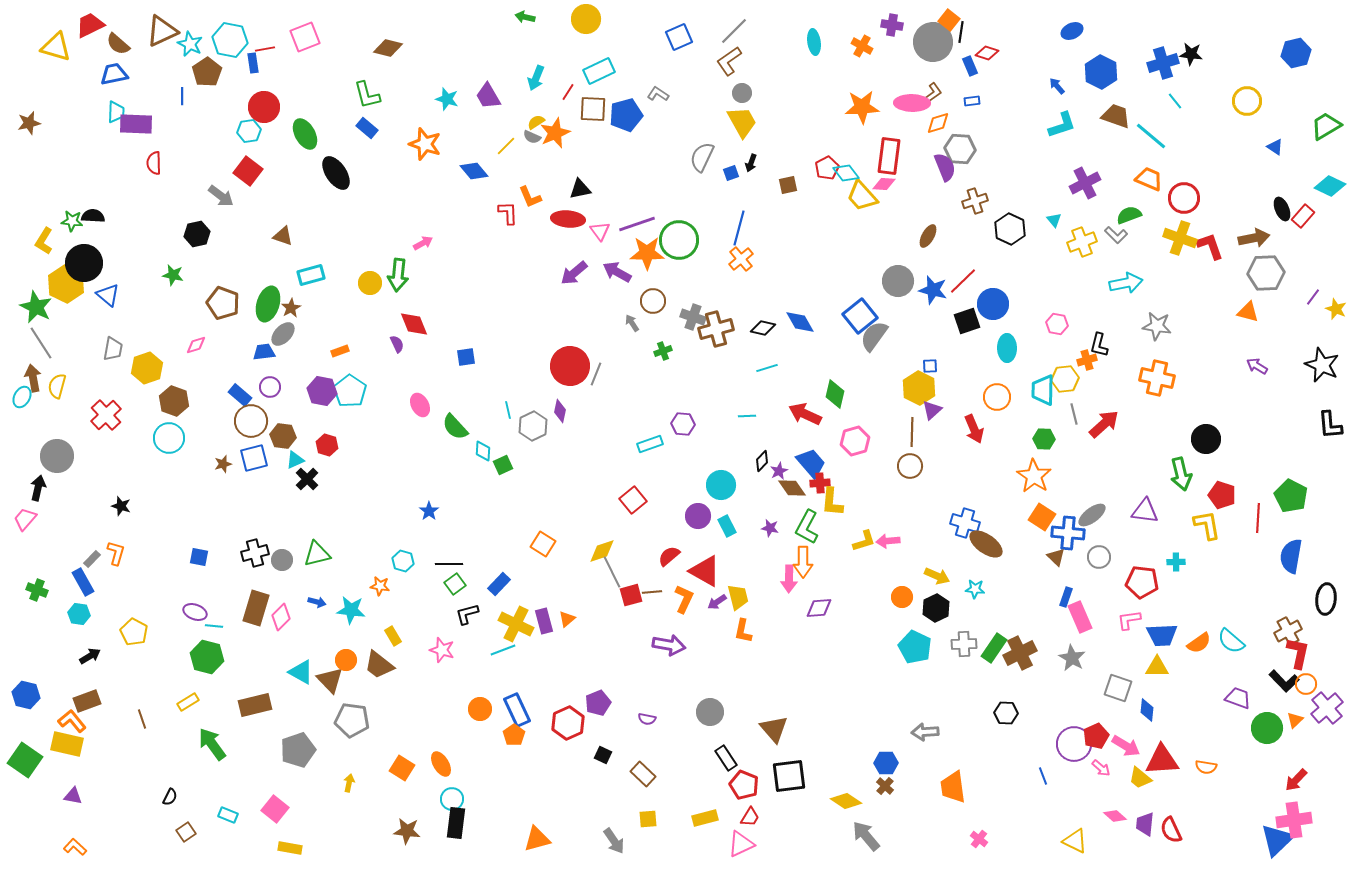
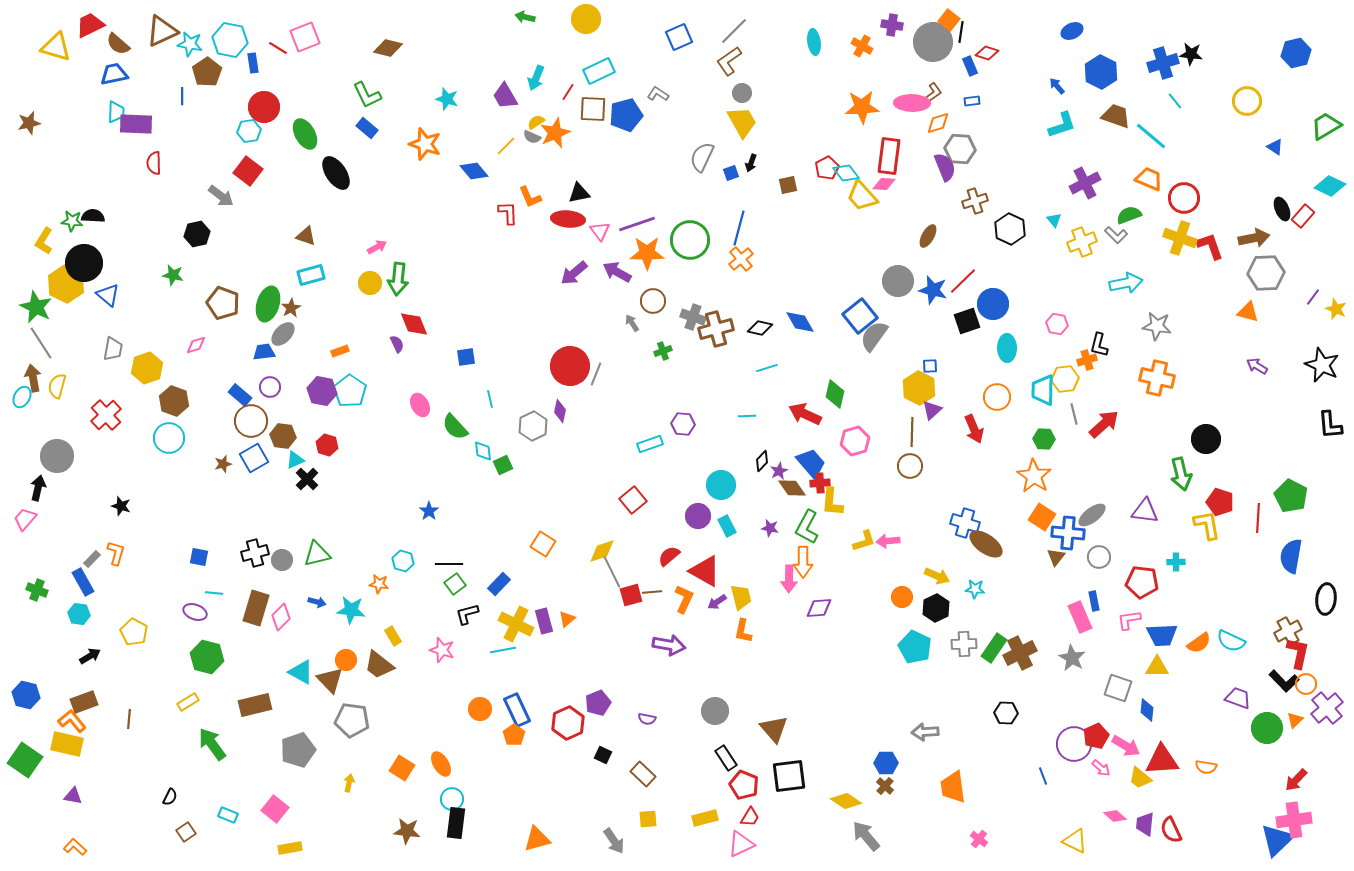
cyan star at (190, 44): rotated 15 degrees counterclockwise
red line at (265, 49): moved 13 px right, 1 px up; rotated 42 degrees clockwise
green L-shape at (367, 95): rotated 12 degrees counterclockwise
purple trapezoid at (488, 96): moved 17 px right
black triangle at (580, 189): moved 1 px left, 4 px down
brown triangle at (283, 236): moved 23 px right
green circle at (679, 240): moved 11 px right
pink arrow at (423, 243): moved 46 px left, 4 px down
green arrow at (398, 275): moved 4 px down
black diamond at (763, 328): moved 3 px left
cyan line at (508, 410): moved 18 px left, 11 px up
cyan diamond at (483, 451): rotated 10 degrees counterclockwise
blue square at (254, 458): rotated 16 degrees counterclockwise
red pentagon at (1222, 495): moved 2 px left, 7 px down
brown triangle at (1056, 557): rotated 24 degrees clockwise
orange star at (380, 586): moved 1 px left, 2 px up
yellow trapezoid at (738, 597): moved 3 px right
blue rectangle at (1066, 597): moved 28 px right, 4 px down; rotated 30 degrees counterclockwise
cyan line at (214, 626): moved 33 px up
cyan semicircle at (1231, 641): rotated 16 degrees counterclockwise
cyan line at (503, 650): rotated 10 degrees clockwise
brown rectangle at (87, 701): moved 3 px left, 1 px down
gray circle at (710, 712): moved 5 px right, 1 px up
brown line at (142, 719): moved 13 px left; rotated 24 degrees clockwise
yellow rectangle at (290, 848): rotated 20 degrees counterclockwise
